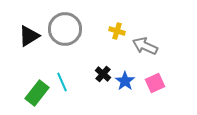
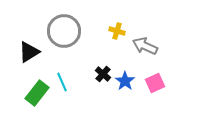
gray circle: moved 1 px left, 2 px down
black triangle: moved 16 px down
